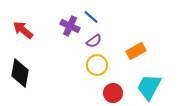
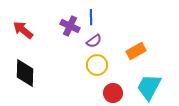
blue line: rotated 49 degrees clockwise
black diamond: moved 5 px right; rotated 8 degrees counterclockwise
